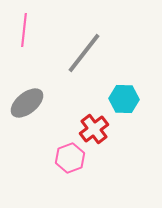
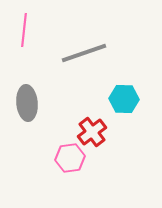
gray line: rotated 33 degrees clockwise
gray ellipse: rotated 56 degrees counterclockwise
red cross: moved 2 px left, 3 px down
pink hexagon: rotated 12 degrees clockwise
